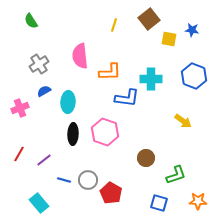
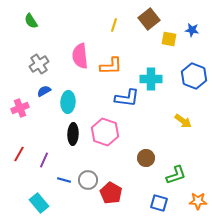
orange L-shape: moved 1 px right, 6 px up
purple line: rotated 28 degrees counterclockwise
